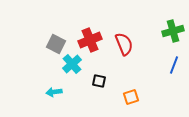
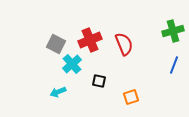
cyan arrow: moved 4 px right; rotated 14 degrees counterclockwise
